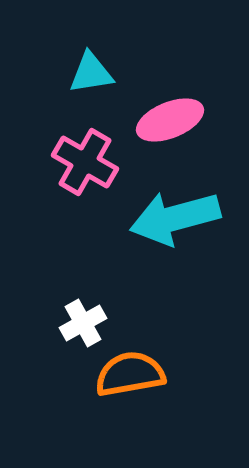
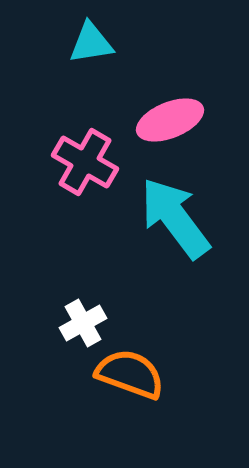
cyan triangle: moved 30 px up
cyan arrow: rotated 68 degrees clockwise
orange semicircle: rotated 30 degrees clockwise
